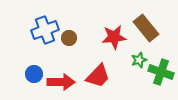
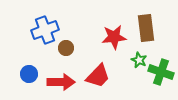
brown rectangle: rotated 32 degrees clockwise
brown circle: moved 3 px left, 10 px down
green star: rotated 28 degrees counterclockwise
blue circle: moved 5 px left
